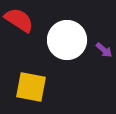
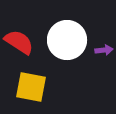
red semicircle: moved 22 px down
purple arrow: rotated 48 degrees counterclockwise
